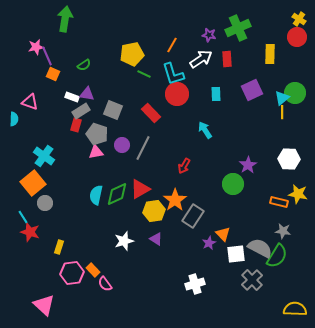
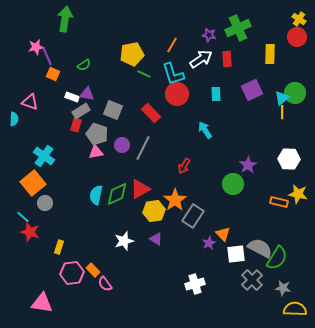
cyan line at (23, 217): rotated 16 degrees counterclockwise
gray star at (283, 231): moved 57 px down
green semicircle at (277, 256): moved 2 px down
pink triangle at (44, 305): moved 2 px left, 2 px up; rotated 35 degrees counterclockwise
